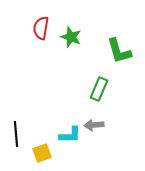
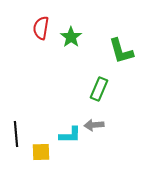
green star: rotated 15 degrees clockwise
green L-shape: moved 2 px right
yellow square: moved 1 px left, 1 px up; rotated 18 degrees clockwise
